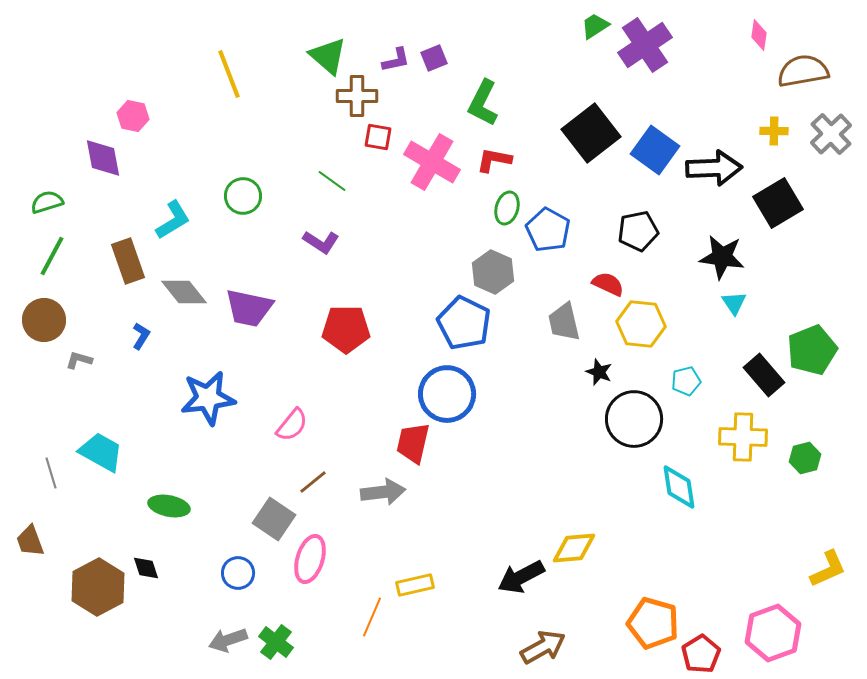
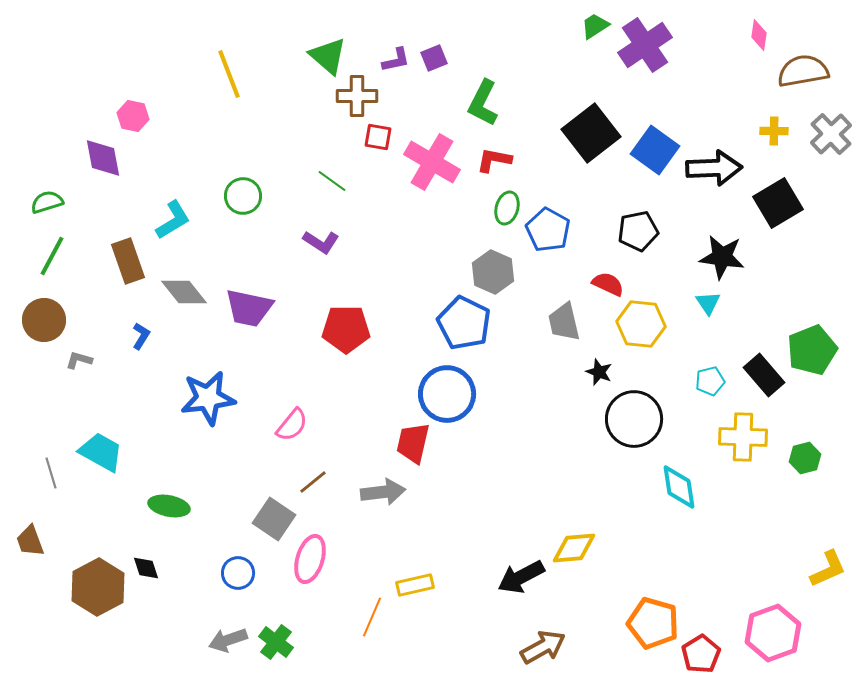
cyan triangle at (734, 303): moved 26 px left
cyan pentagon at (686, 381): moved 24 px right
